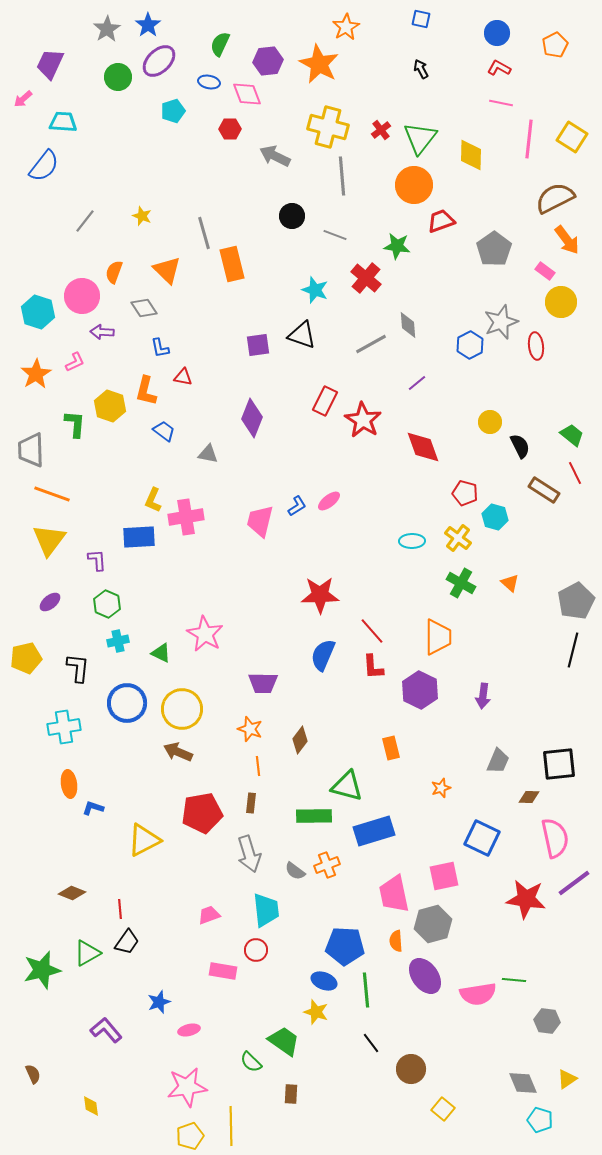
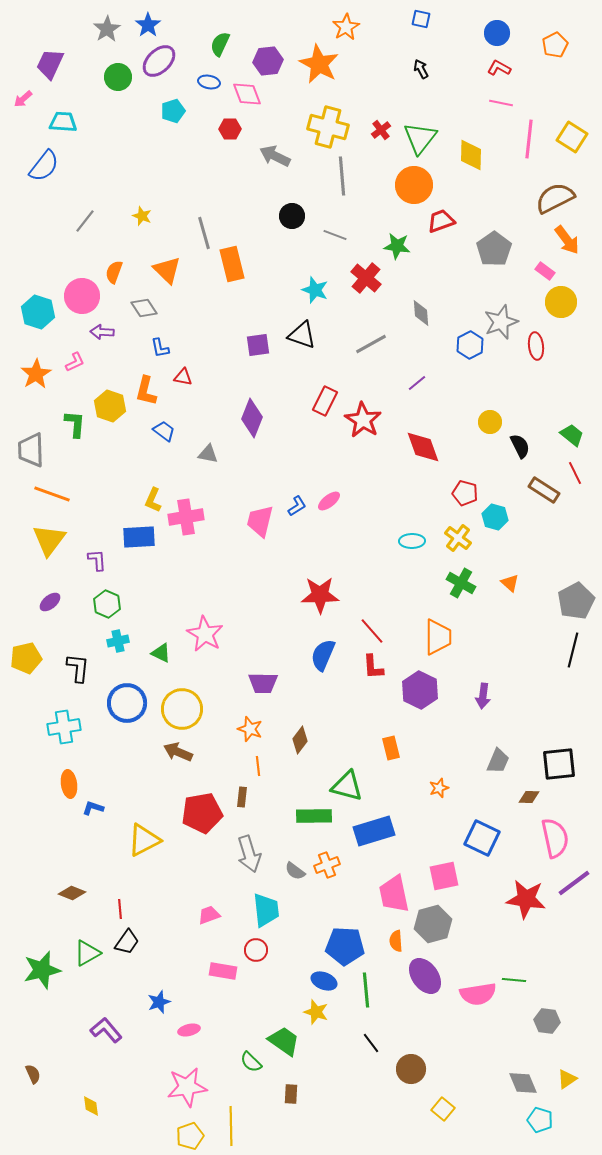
gray diamond at (408, 325): moved 13 px right, 12 px up
orange star at (441, 788): moved 2 px left
brown rectangle at (251, 803): moved 9 px left, 6 px up
